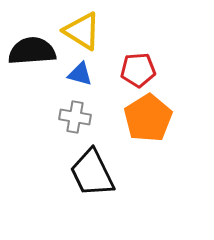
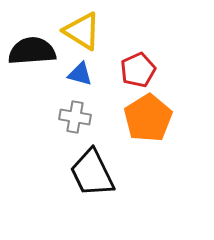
red pentagon: rotated 20 degrees counterclockwise
